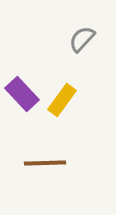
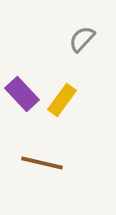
brown line: moved 3 px left; rotated 15 degrees clockwise
